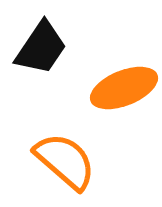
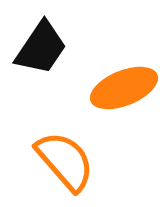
orange semicircle: rotated 8 degrees clockwise
